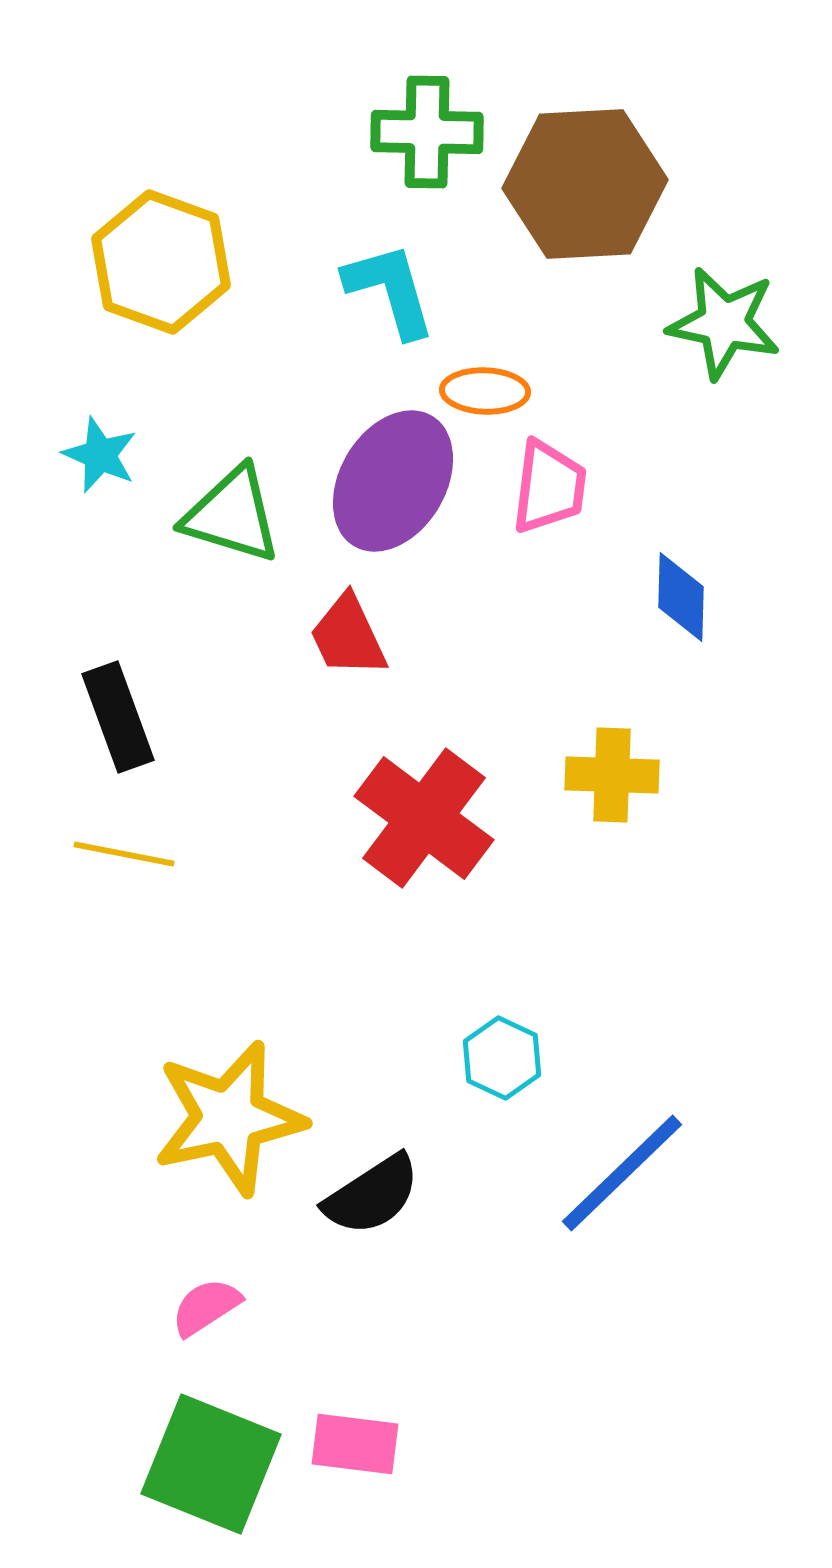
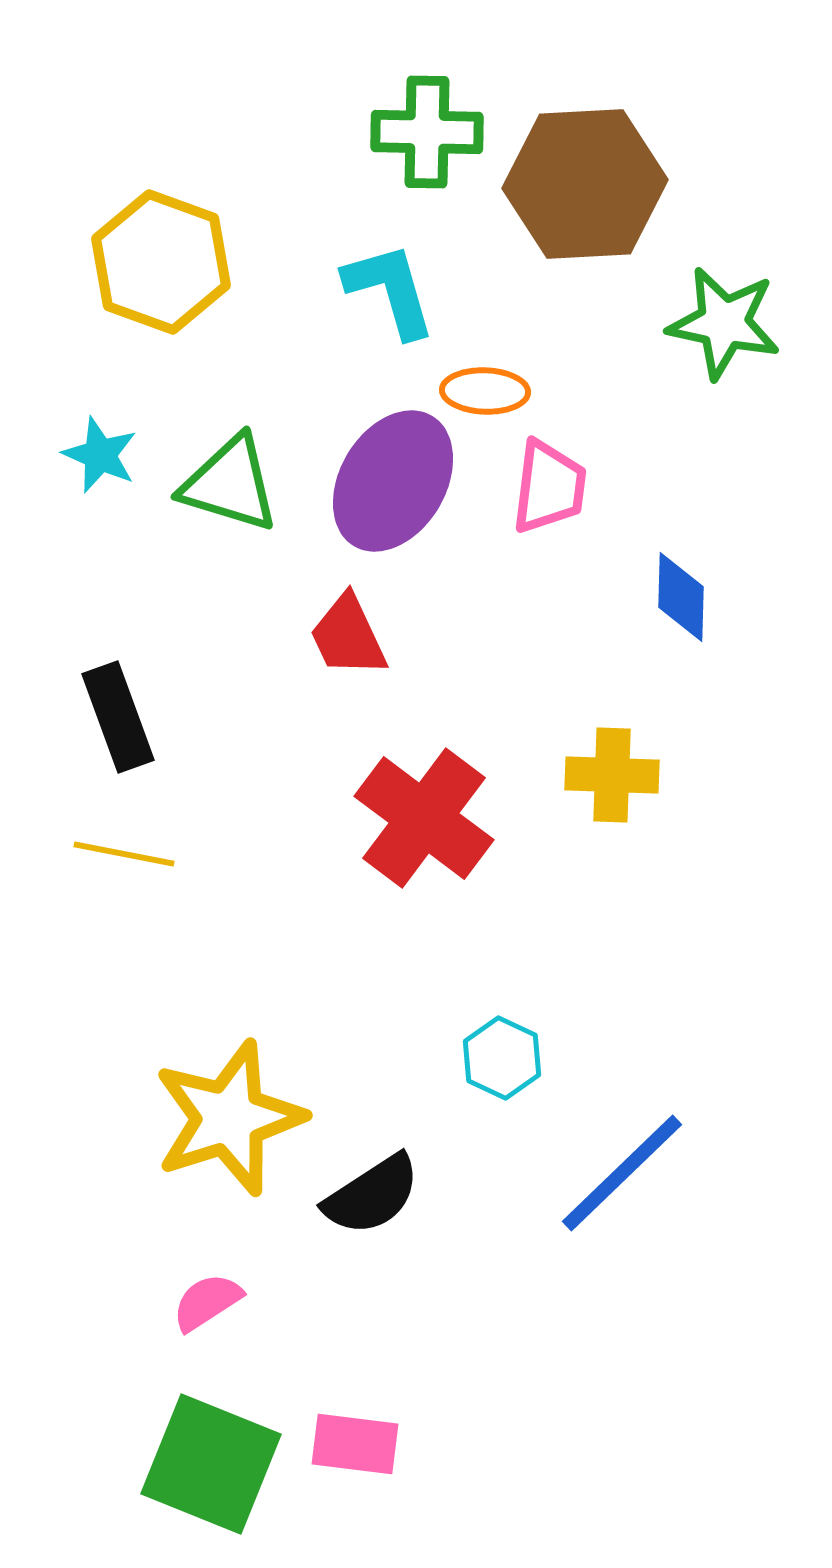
green triangle: moved 2 px left, 31 px up
yellow star: rotated 6 degrees counterclockwise
pink semicircle: moved 1 px right, 5 px up
